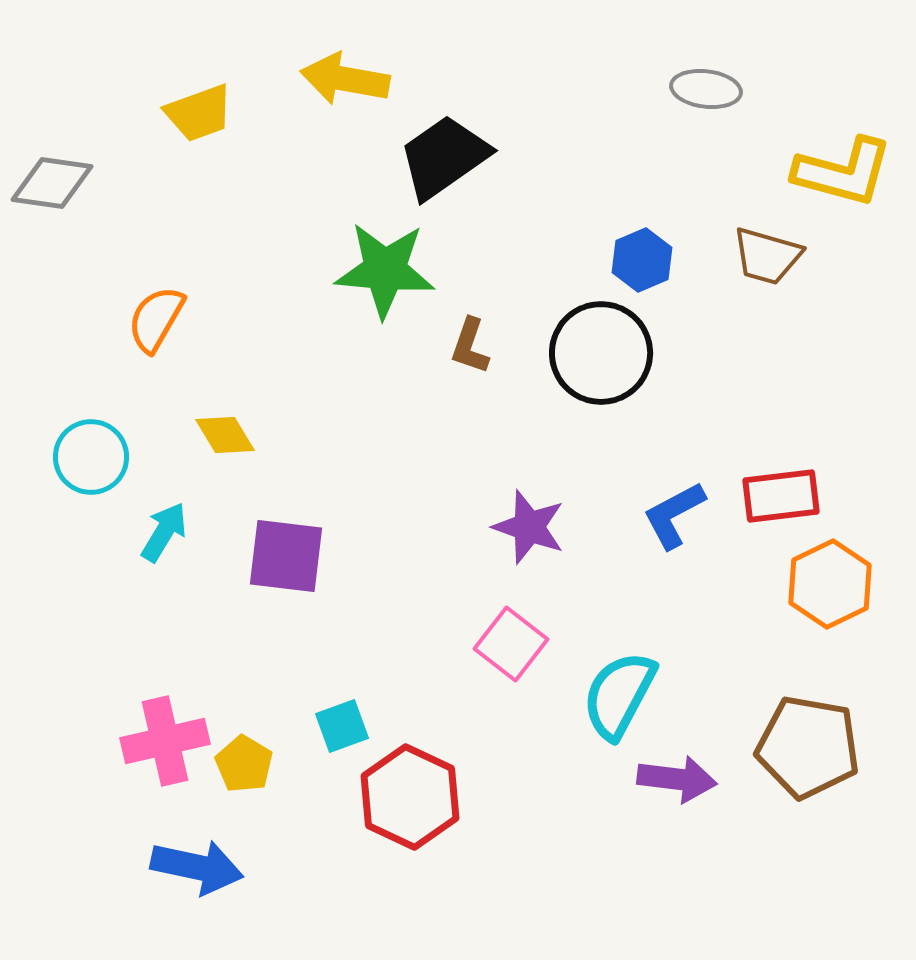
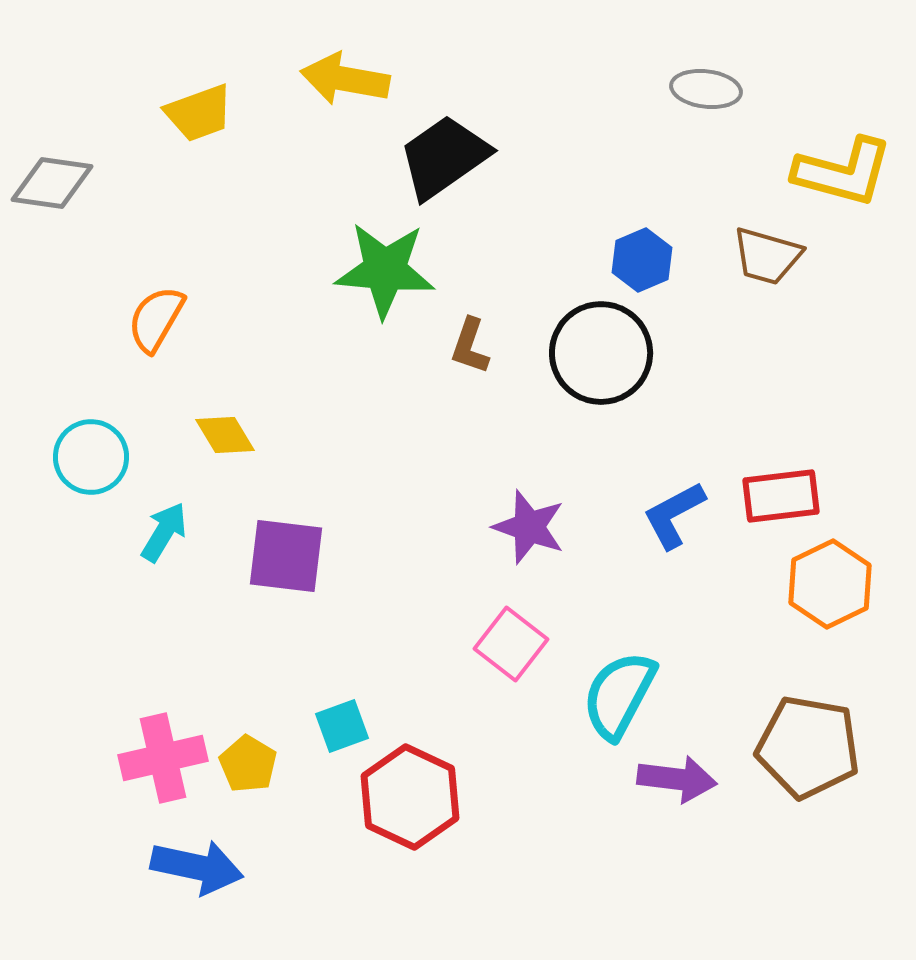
pink cross: moved 2 px left, 17 px down
yellow pentagon: moved 4 px right
